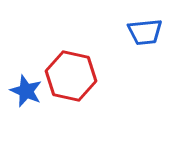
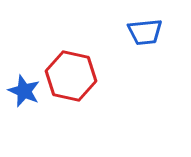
blue star: moved 2 px left
